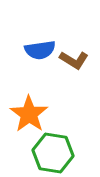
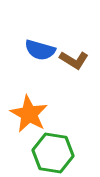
blue semicircle: rotated 24 degrees clockwise
orange star: rotated 6 degrees counterclockwise
